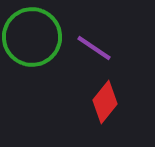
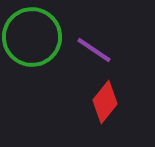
purple line: moved 2 px down
